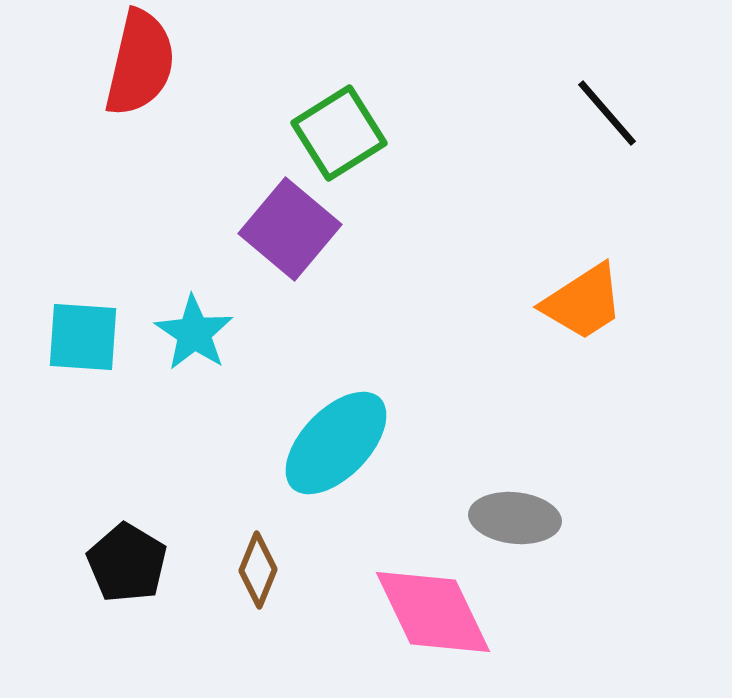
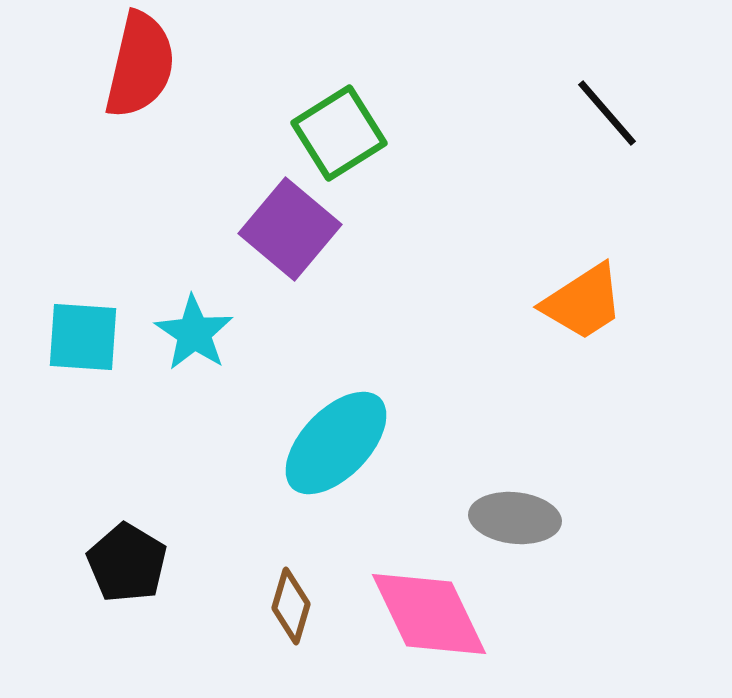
red semicircle: moved 2 px down
brown diamond: moved 33 px right, 36 px down; rotated 6 degrees counterclockwise
pink diamond: moved 4 px left, 2 px down
